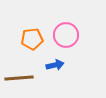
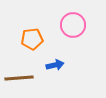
pink circle: moved 7 px right, 10 px up
